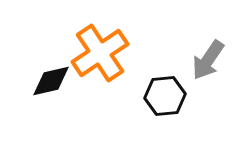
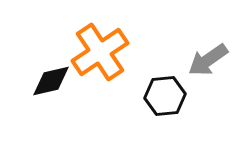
orange cross: moved 1 px up
gray arrow: rotated 21 degrees clockwise
